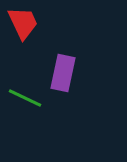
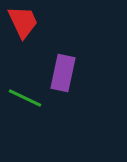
red trapezoid: moved 1 px up
